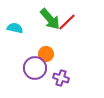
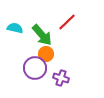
green arrow: moved 8 px left, 16 px down
